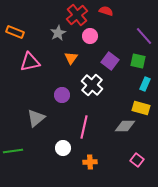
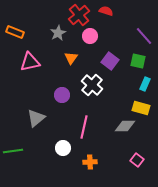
red cross: moved 2 px right
